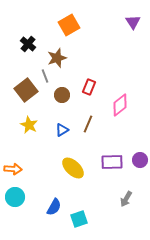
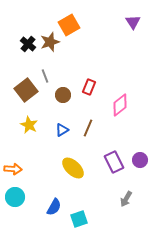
brown star: moved 7 px left, 16 px up
brown circle: moved 1 px right
brown line: moved 4 px down
purple rectangle: moved 2 px right; rotated 65 degrees clockwise
